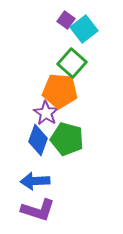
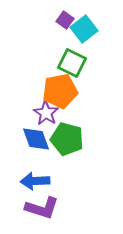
purple square: moved 1 px left
green square: rotated 16 degrees counterclockwise
orange pentagon: rotated 16 degrees counterclockwise
blue diamond: moved 2 px left, 1 px up; rotated 40 degrees counterclockwise
purple L-shape: moved 4 px right, 2 px up
